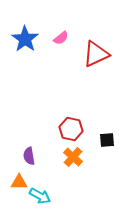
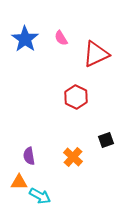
pink semicircle: rotated 98 degrees clockwise
red hexagon: moved 5 px right, 32 px up; rotated 15 degrees clockwise
black square: moved 1 px left; rotated 14 degrees counterclockwise
